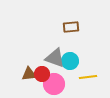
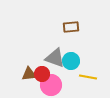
cyan circle: moved 1 px right
yellow line: rotated 18 degrees clockwise
pink circle: moved 3 px left, 1 px down
